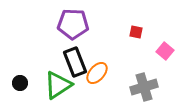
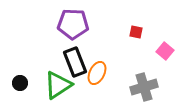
orange ellipse: rotated 15 degrees counterclockwise
